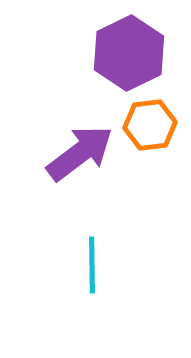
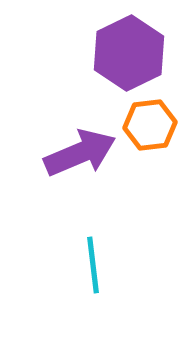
purple arrow: rotated 14 degrees clockwise
cyan line: moved 1 px right; rotated 6 degrees counterclockwise
